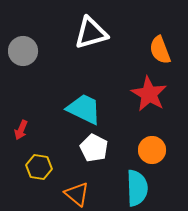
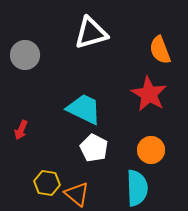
gray circle: moved 2 px right, 4 px down
orange circle: moved 1 px left
yellow hexagon: moved 8 px right, 16 px down
